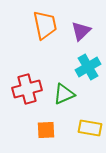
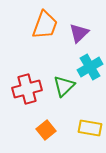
orange trapezoid: rotated 32 degrees clockwise
purple triangle: moved 2 px left, 2 px down
cyan cross: moved 2 px right
green triangle: moved 8 px up; rotated 20 degrees counterclockwise
orange square: rotated 36 degrees counterclockwise
